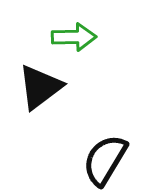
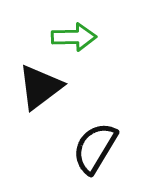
black semicircle: moved 10 px left, 12 px up
